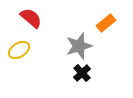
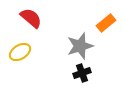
gray star: moved 1 px right
yellow ellipse: moved 1 px right, 2 px down
black cross: rotated 24 degrees clockwise
